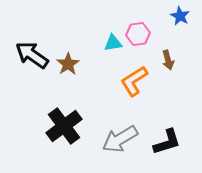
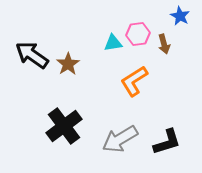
brown arrow: moved 4 px left, 16 px up
